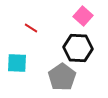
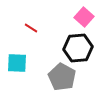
pink square: moved 1 px right, 1 px down
black hexagon: rotated 8 degrees counterclockwise
gray pentagon: rotated 8 degrees counterclockwise
